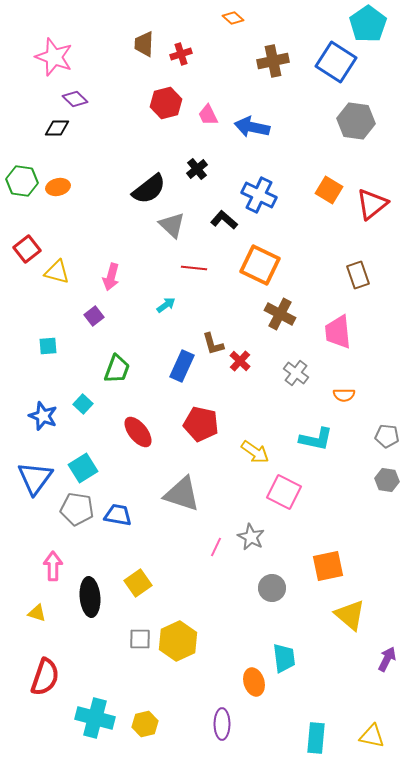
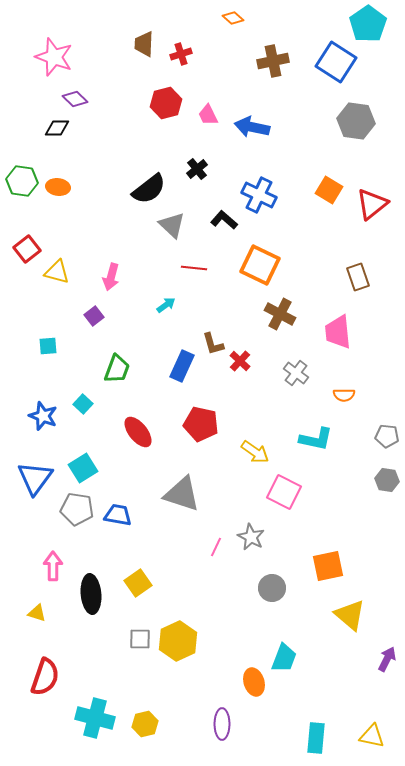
orange ellipse at (58, 187): rotated 20 degrees clockwise
brown rectangle at (358, 275): moved 2 px down
black ellipse at (90, 597): moved 1 px right, 3 px up
cyan trapezoid at (284, 658): rotated 28 degrees clockwise
